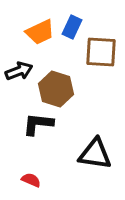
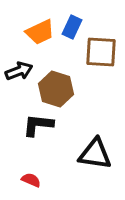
black L-shape: moved 1 px down
